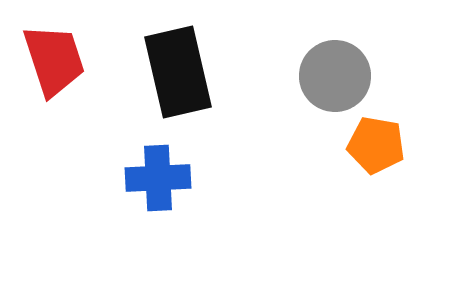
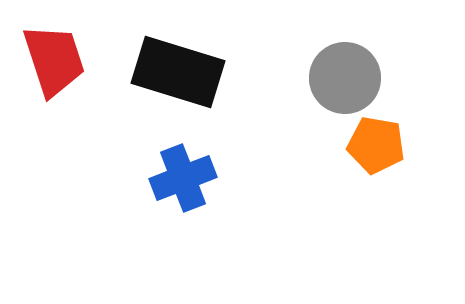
black rectangle: rotated 60 degrees counterclockwise
gray circle: moved 10 px right, 2 px down
blue cross: moved 25 px right; rotated 18 degrees counterclockwise
